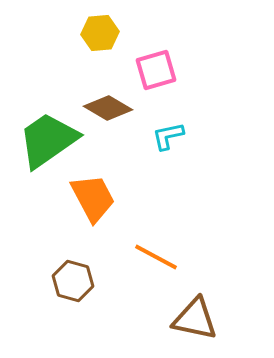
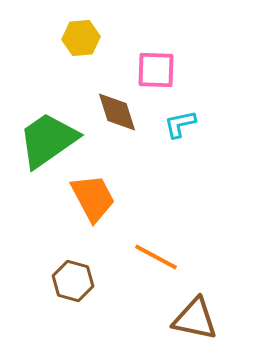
yellow hexagon: moved 19 px left, 5 px down
pink square: rotated 18 degrees clockwise
brown diamond: moved 9 px right, 4 px down; rotated 42 degrees clockwise
cyan L-shape: moved 12 px right, 12 px up
